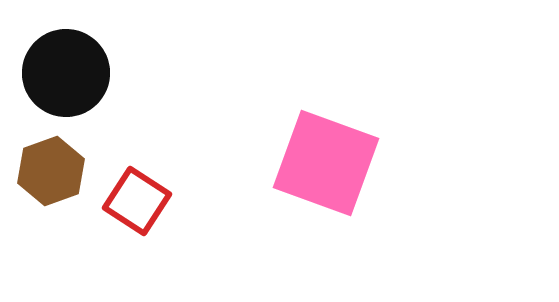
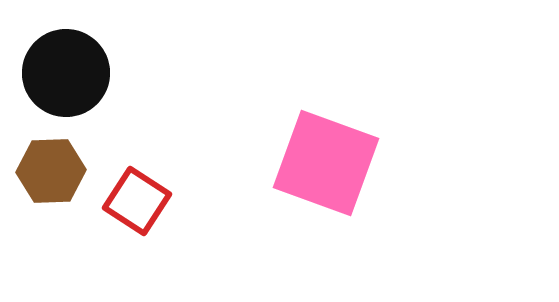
brown hexagon: rotated 18 degrees clockwise
